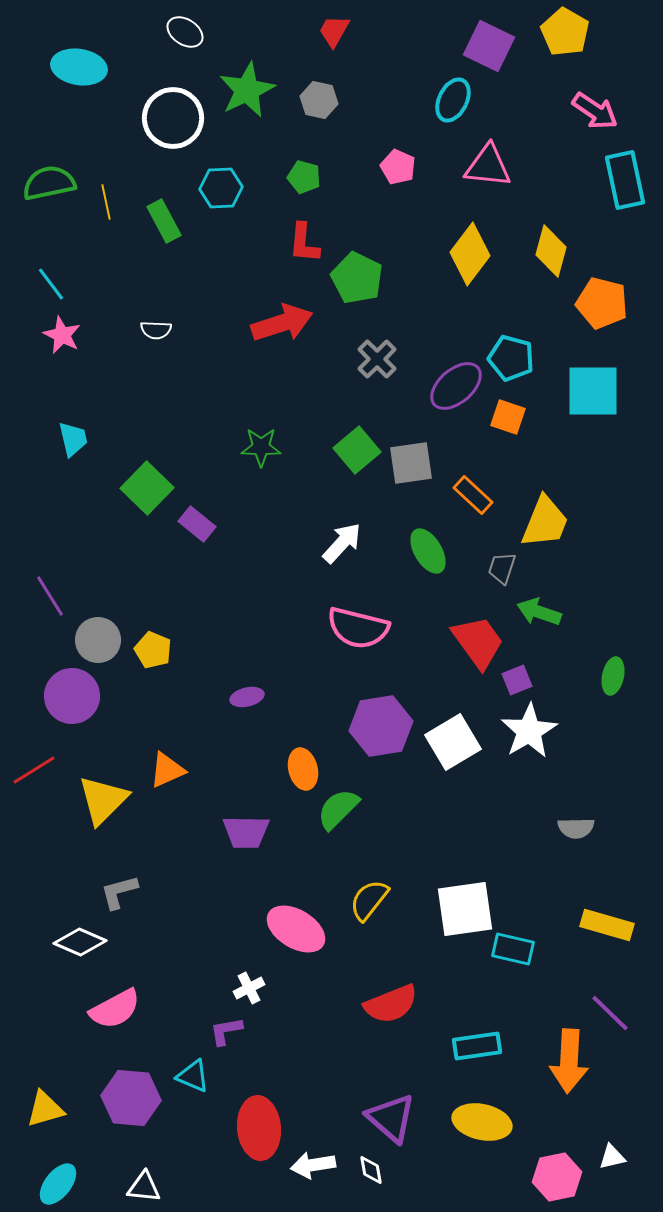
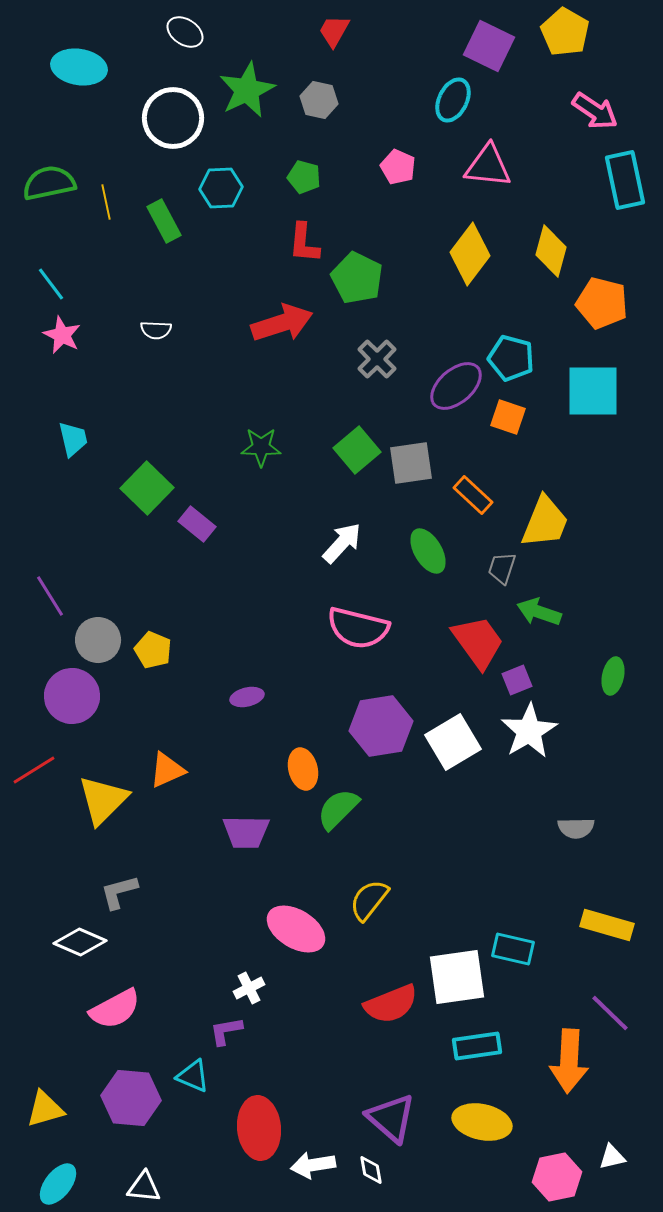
white square at (465, 909): moved 8 px left, 68 px down
